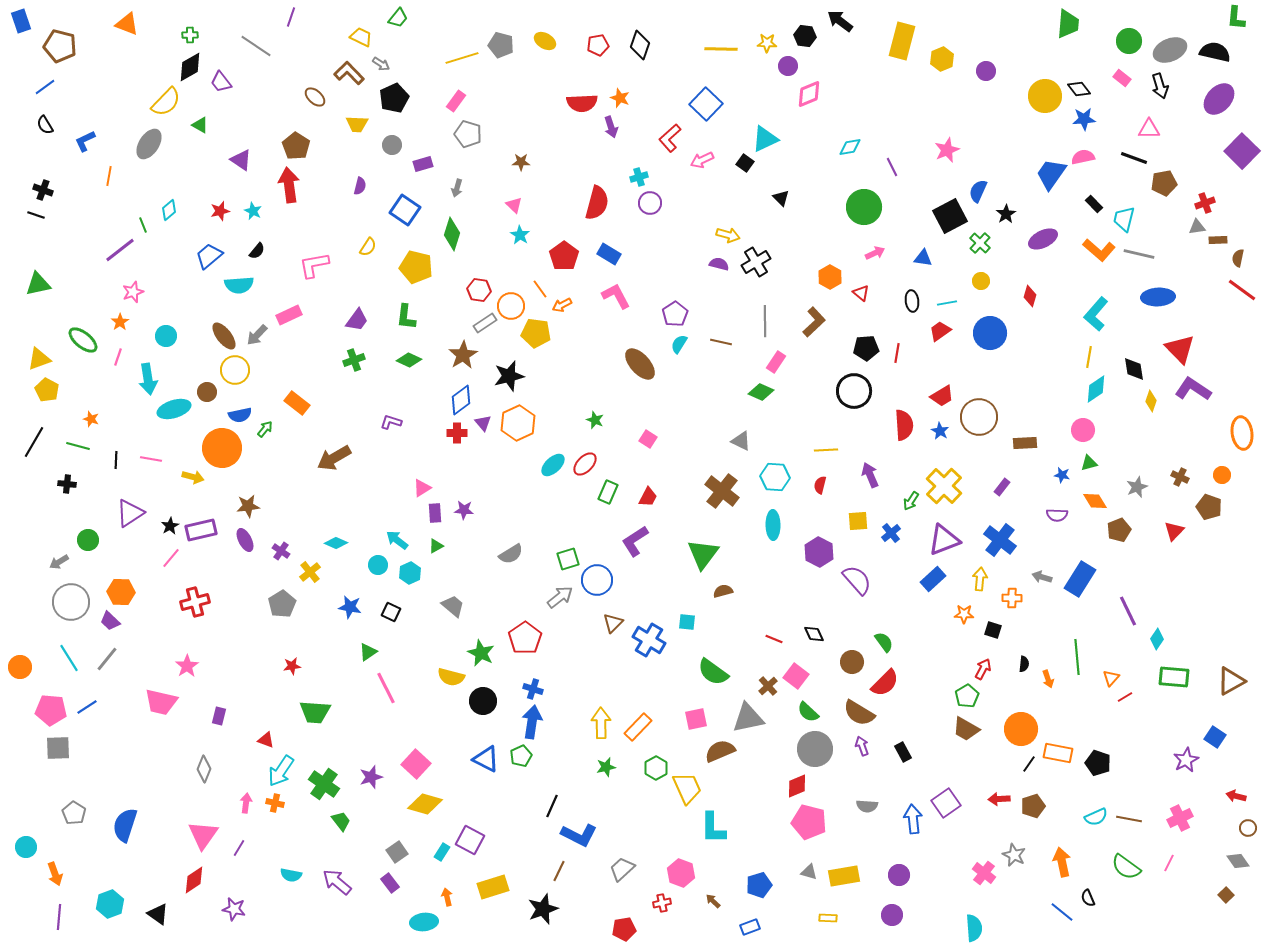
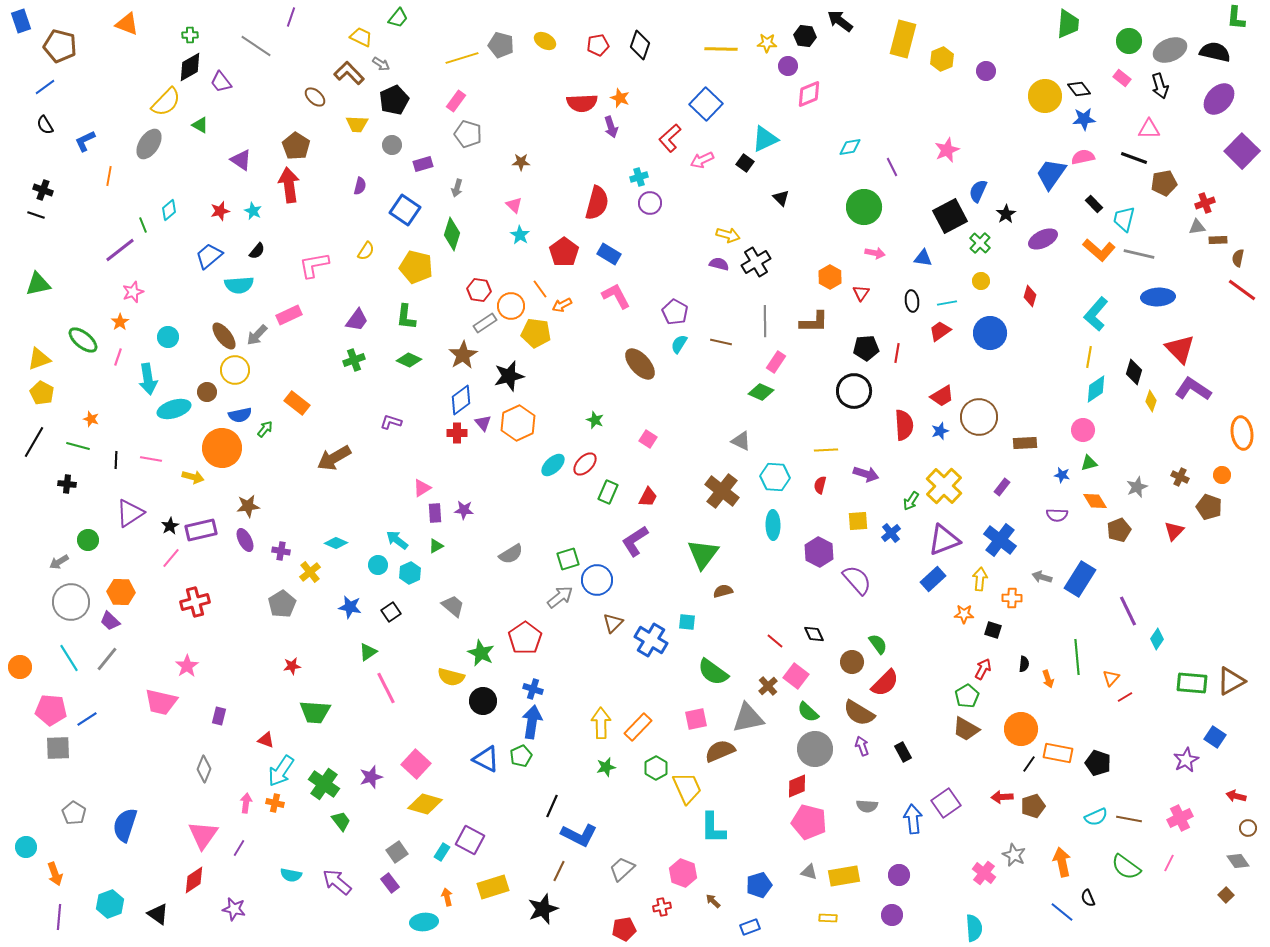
yellow rectangle at (902, 41): moved 1 px right, 2 px up
black pentagon at (394, 98): moved 2 px down
yellow semicircle at (368, 247): moved 2 px left, 4 px down
pink arrow at (875, 253): rotated 36 degrees clockwise
red pentagon at (564, 256): moved 4 px up
red triangle at (861, 293): rotated 24 degrees clockwise
purple pentagon at (675, 314): moved 2 px up; rotated 10 degrees counterclockwise
brown L-shape at (814, 322): rotated 44 degrees clockwise
cyan circle at (166, 336): moved 2 px right, 1 px down
black diamond at (1134, 369): moved 3 px down; rotated 25 degrees clockwise
yellow pentagon at (47, 390): moved 5 px left, 3 px down
blue star at (940, 431): rotated 24 degrees clockwise
purple arrow at (870, 475): moved 4 px left, 1 px up; rotated 130 degrees clockwise
purple cross at (281, 551): rotated 24 degrees counterclockwise
black square at (391, 612): rotated 30 degrees clockwise
red line at (774, 639): moved 1 px right, 2 px down; rotated 18 degrees clockwise
blue cross at (649, 640): moved 2 px right
green semicircle at (884, 642): moved 6 px left, 2 px down
green rectangle at (1174, 677): moved 18 px right, 6 px down
blue line at (87, 707): moved 12 px down
red arrow at (999, 799): moved 3 px right, 2 px up
pink hexagon at (681, 873): moved 2 px right
red cross at (662, 903): moved 4 px down
